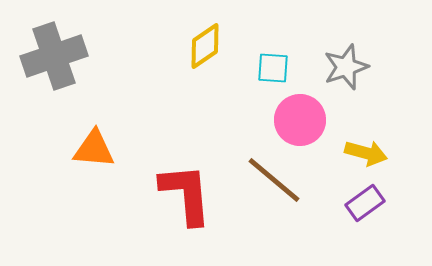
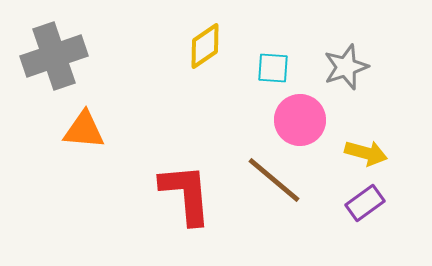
orange triangle: moved 10 px left, 19 px up
